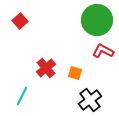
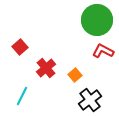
red square: moved 26 px down
orange square: moved 2 px down; rotated 32 degrees clockwise
